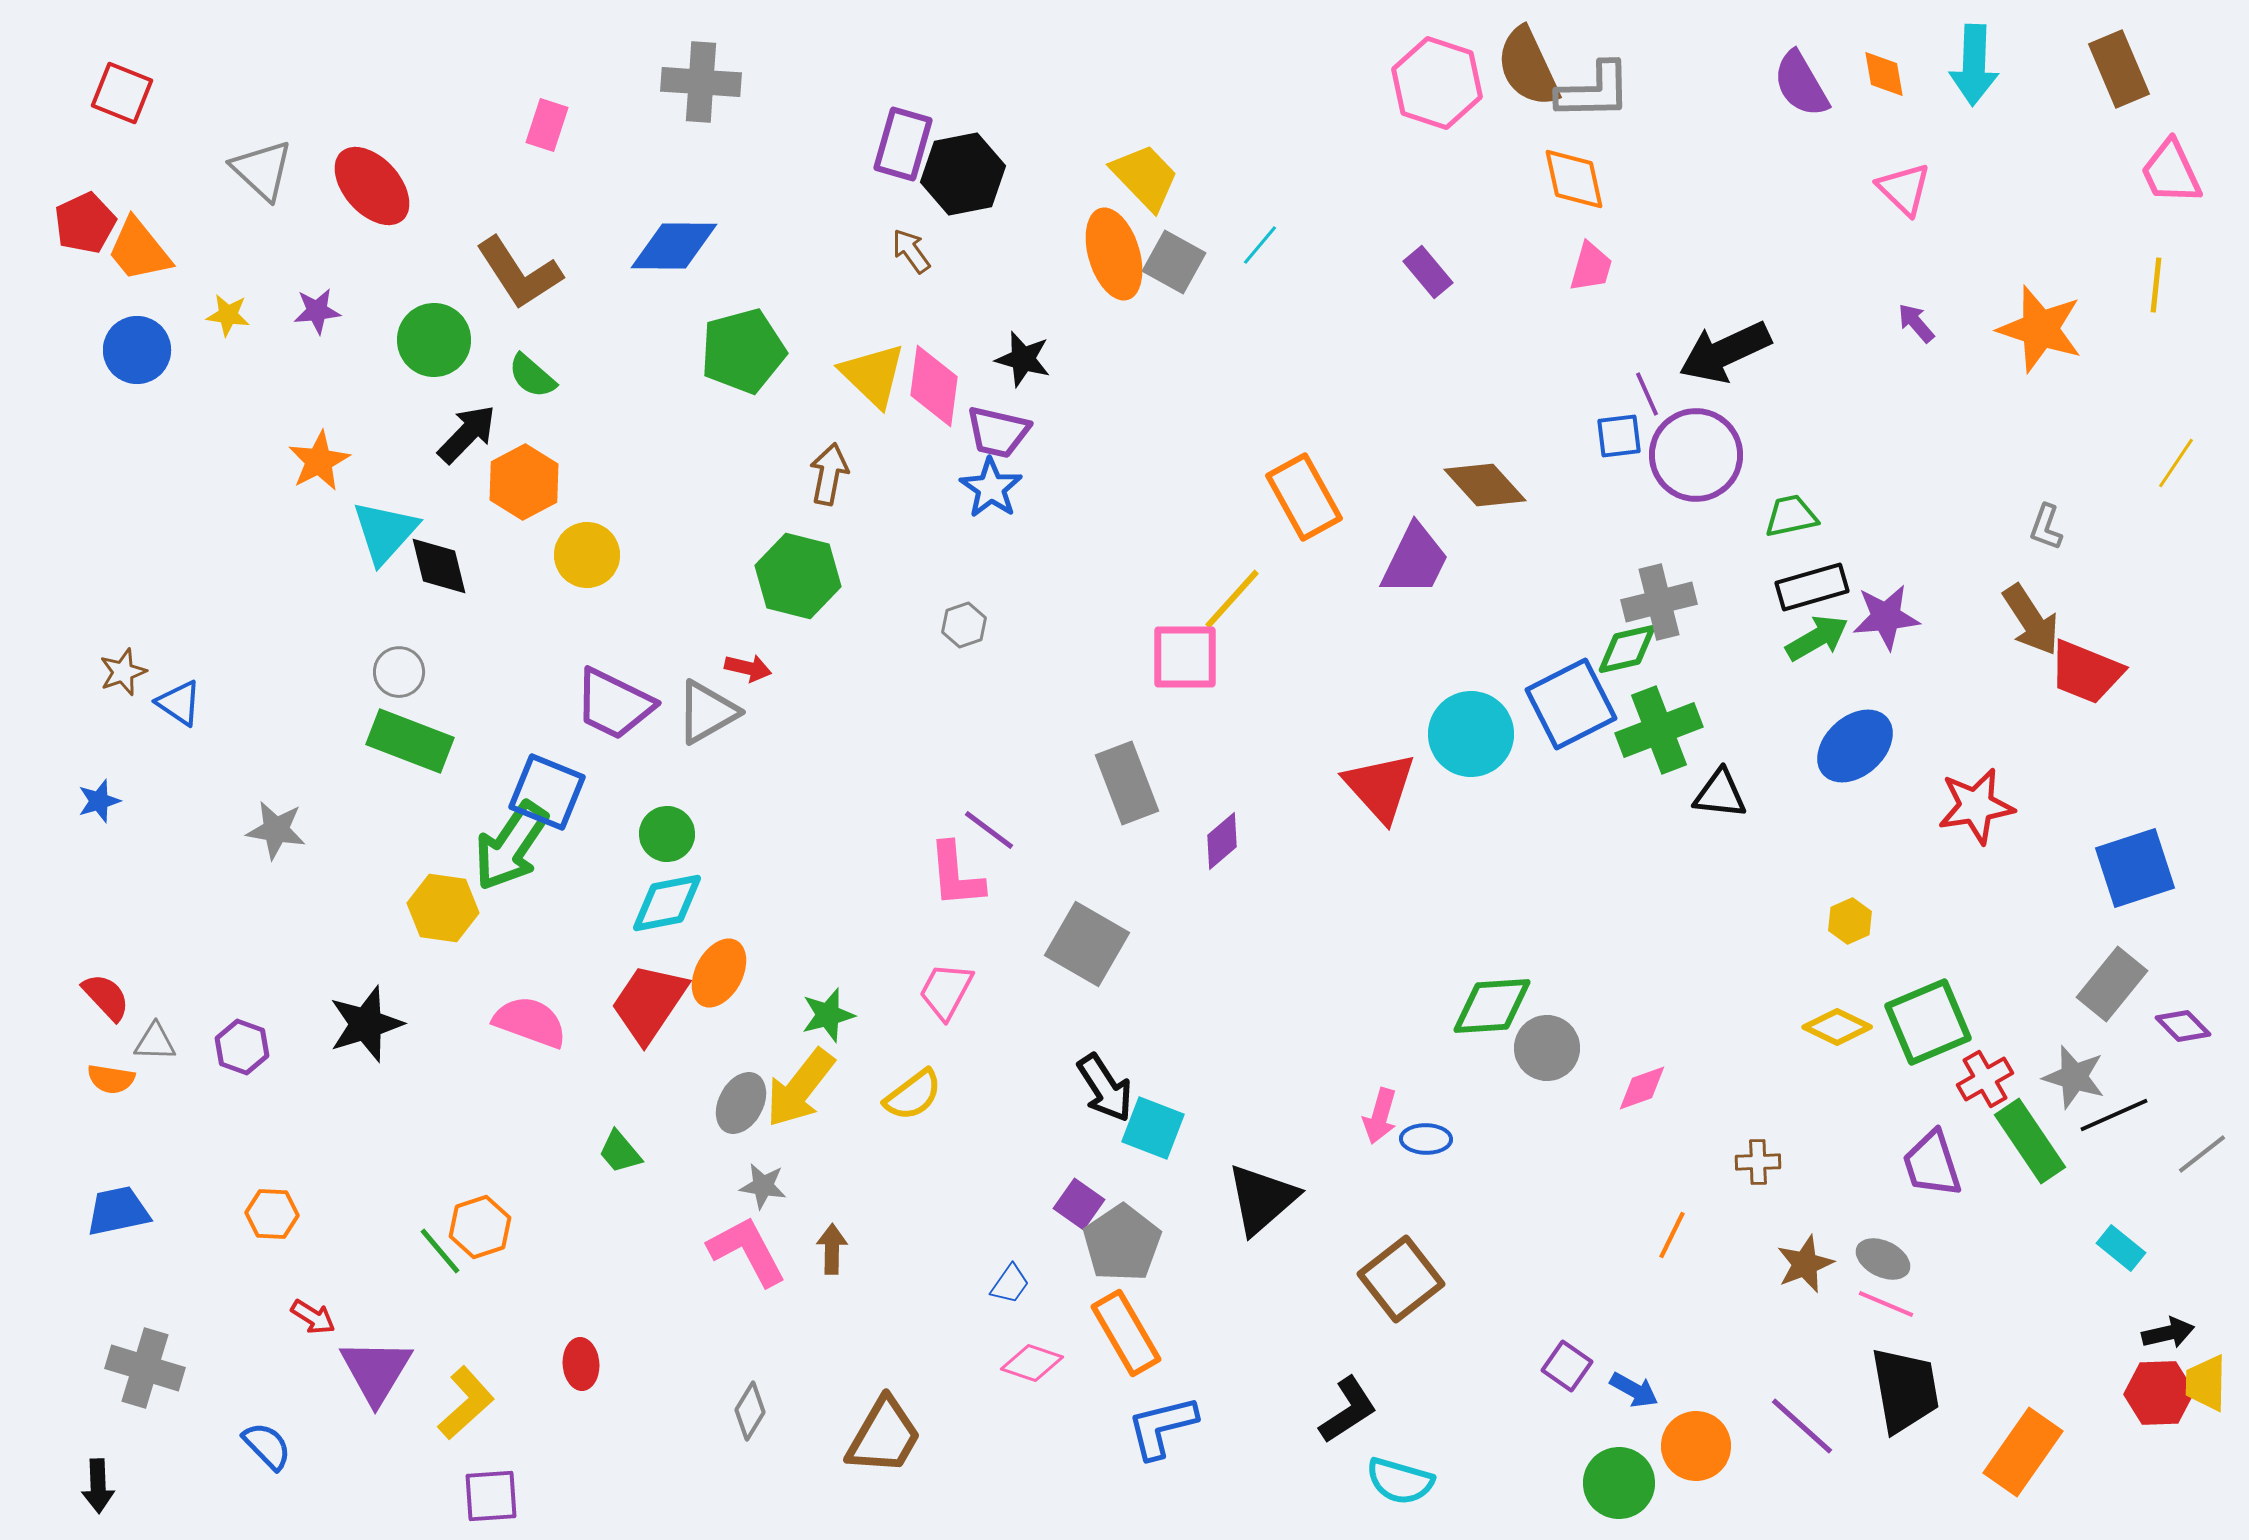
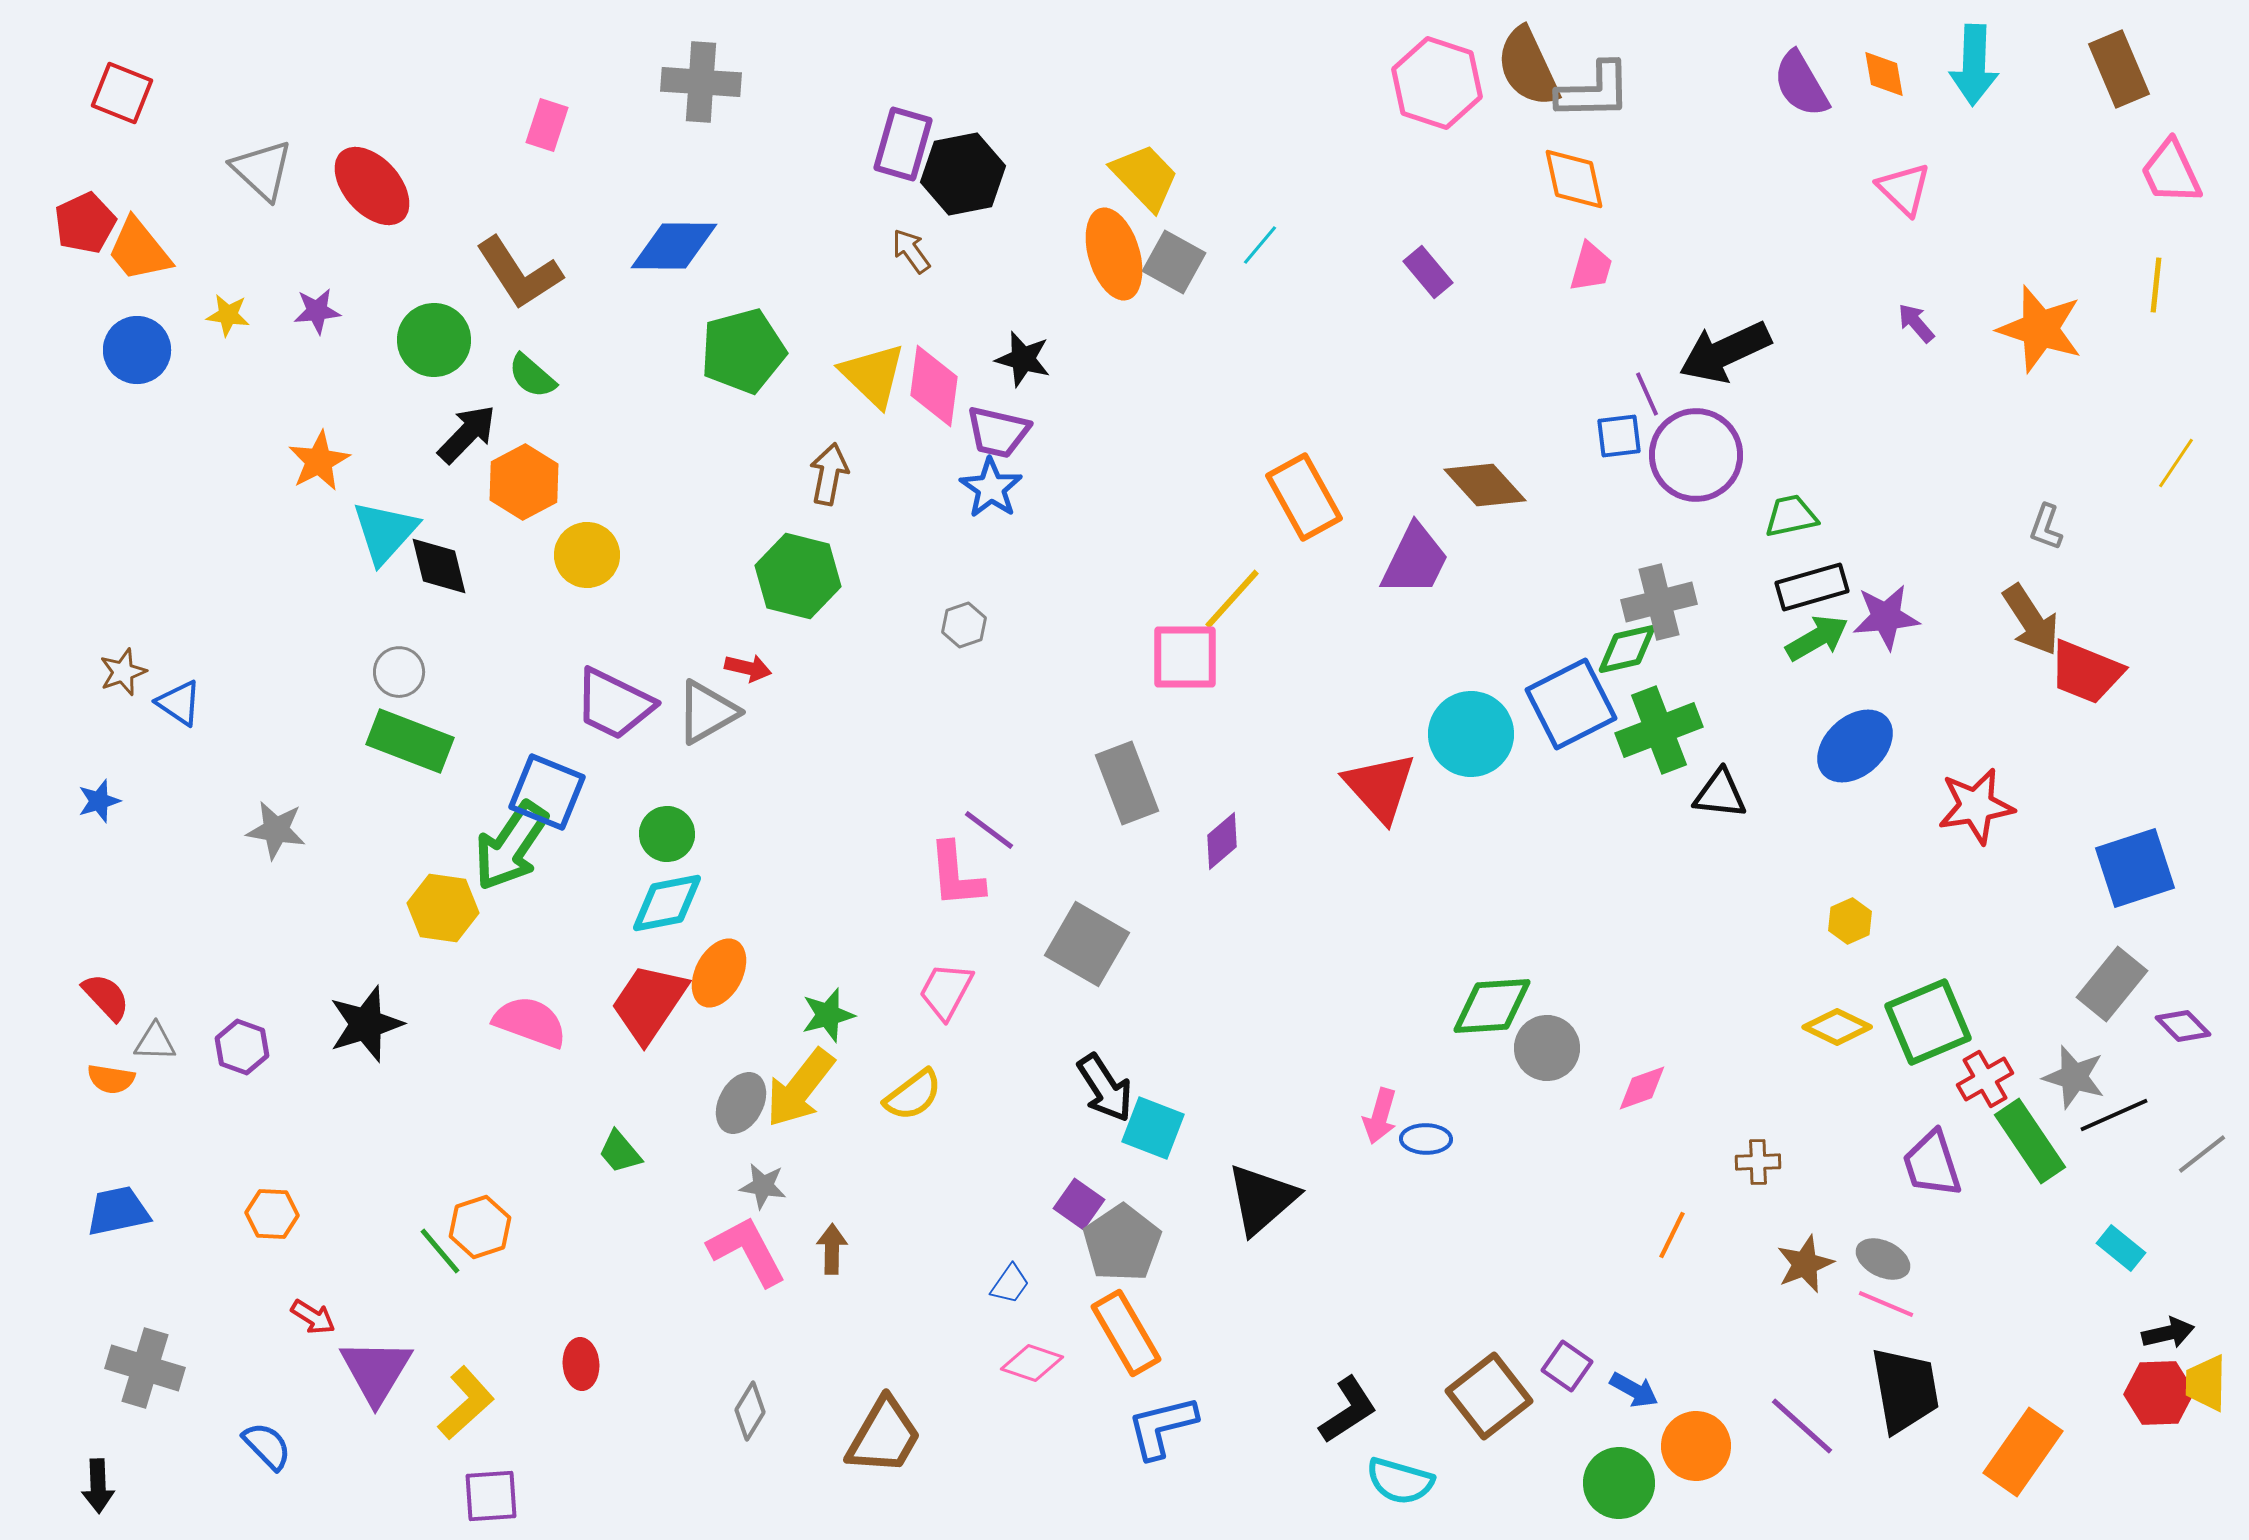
brown square at (1401, 1279): moved 88 px right, 117 px down
